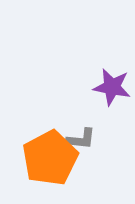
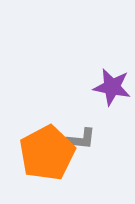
orange pentagon: moved 3 px left, 5 px up
